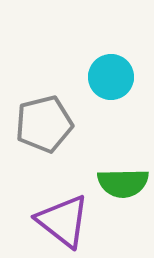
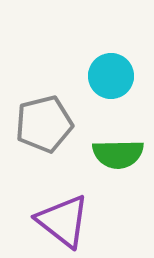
cyan circle: moved 1 px up
green semicircle: moved 5 px left, 29 px up
